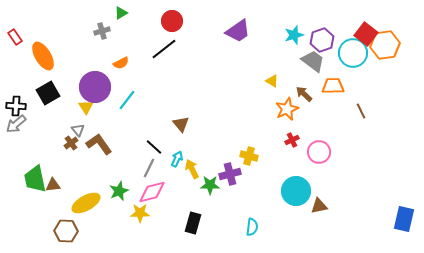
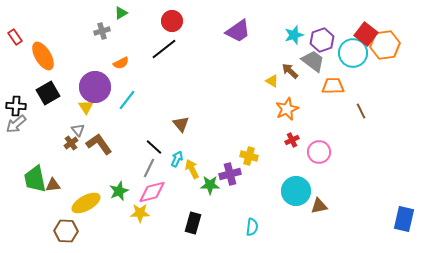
brown arrow at (304, 94): moved 14 px left, 23 px up
